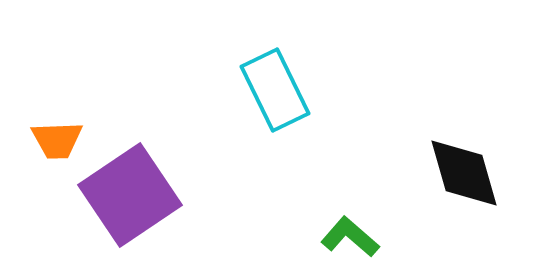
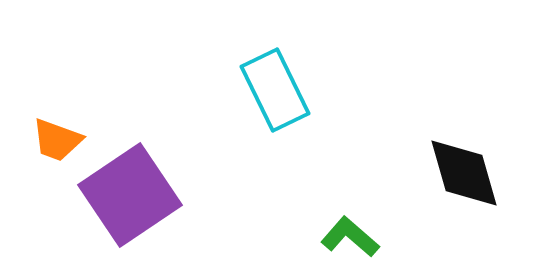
orange trapezoid: rotated 22 degrees clockwise
